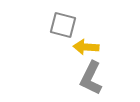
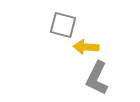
gray L-shape: moved 6 px right
